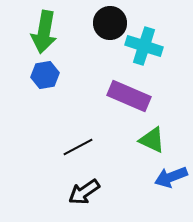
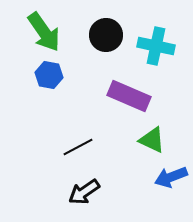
black circle: moved 4 px left, 12 px down
green arrow: rotated 45 degrees counterclockwise
cyan cross: moved 12 px right; rotated 6 degrees counterclockwise
blue hexagon: moved 4 px right; rotated 20 degrees clockwise
